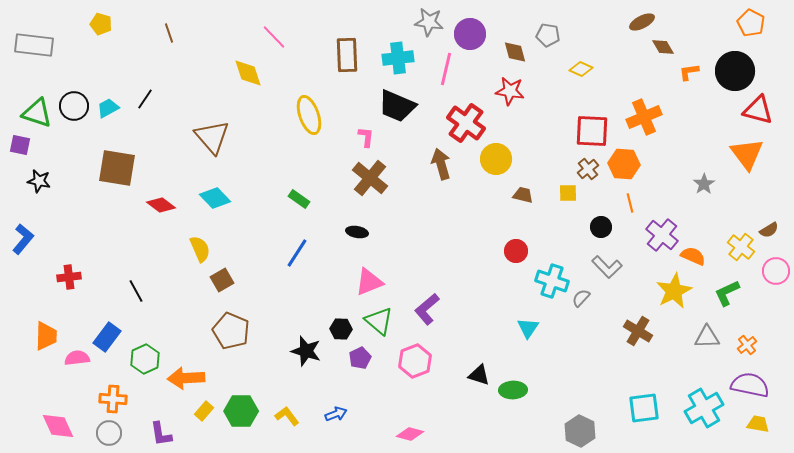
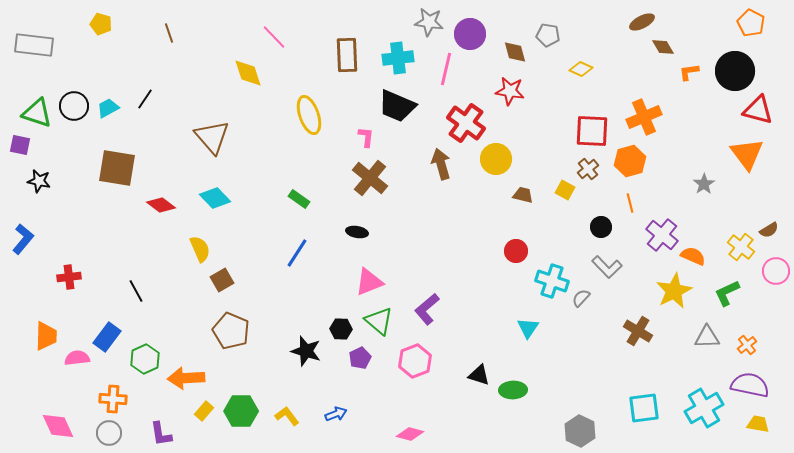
orange hexagon at (624, 164): moved 6 px right, 3 px up; rotated 20 degrees counterclockwise
yellow square at (568, 193): moved 3 px left, 3 px up; rotated 30 degrees clockwise
